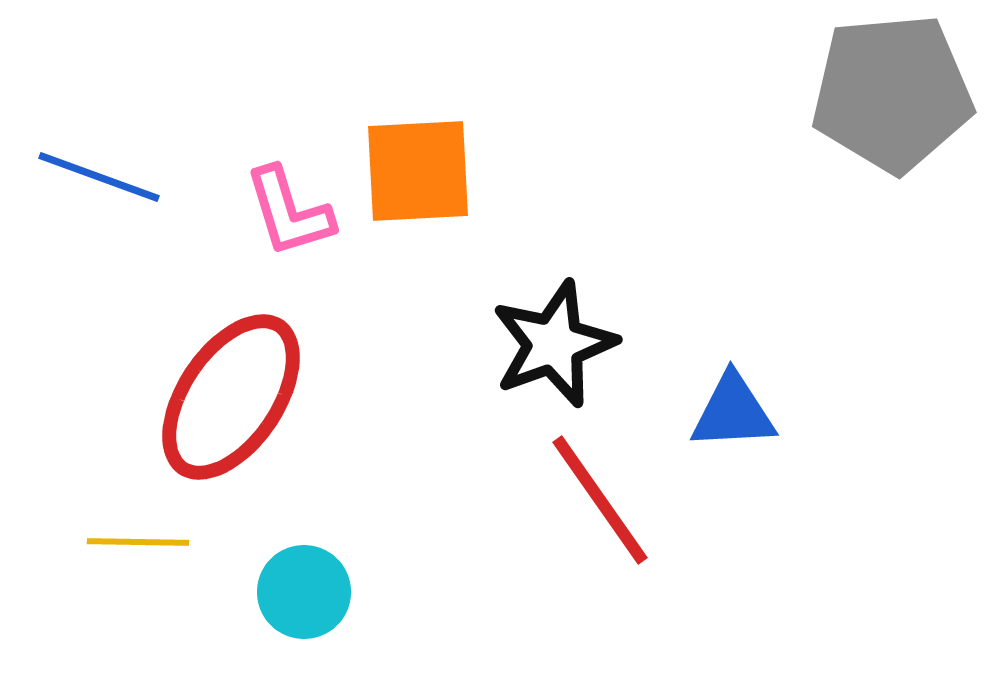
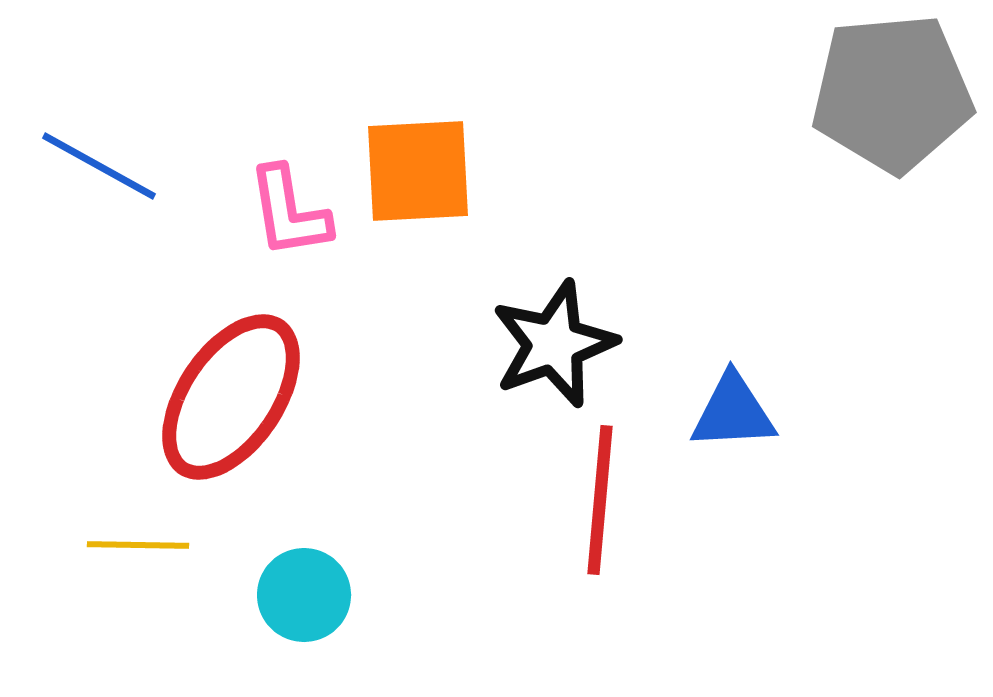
blue line: moved 11 px up; rotated 9 degrees clockwise
pink L-shape: rotated 8 degrees clockwise
red line: rotated 40 degrees clockwise
yellow line: moved 3 px down
cyan circle: moved 3 px down
